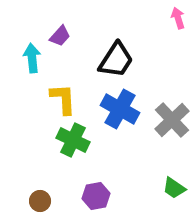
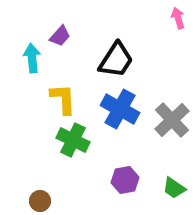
purple hexagon: moved 29 px right, 16 px up
